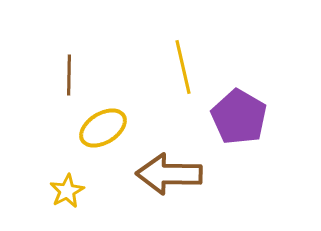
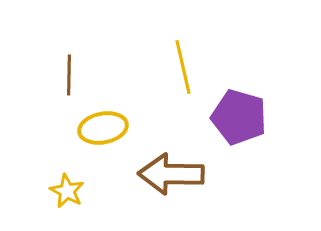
purple pentagon: rotated 14 degrees counterclockwise
yellow ellipse: rotated 21 degrees clockwise
brown arrow: moved 2 px right
yellow star: rotated 16 degrees counterclockwise
